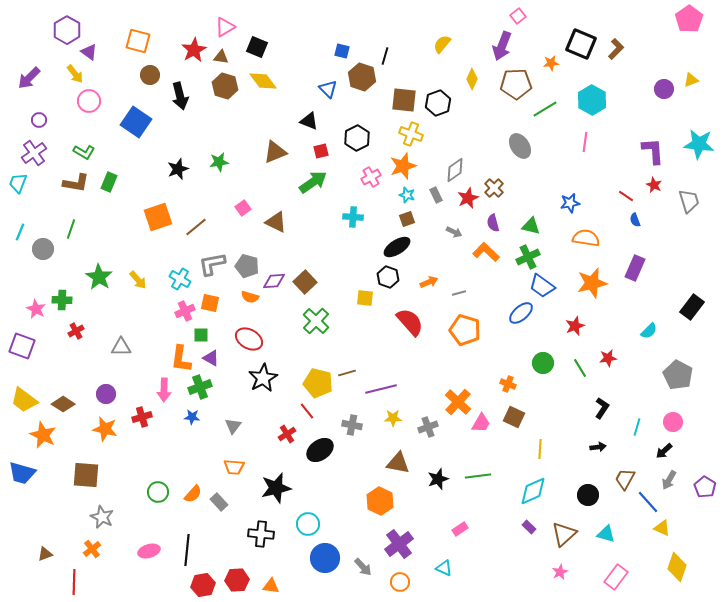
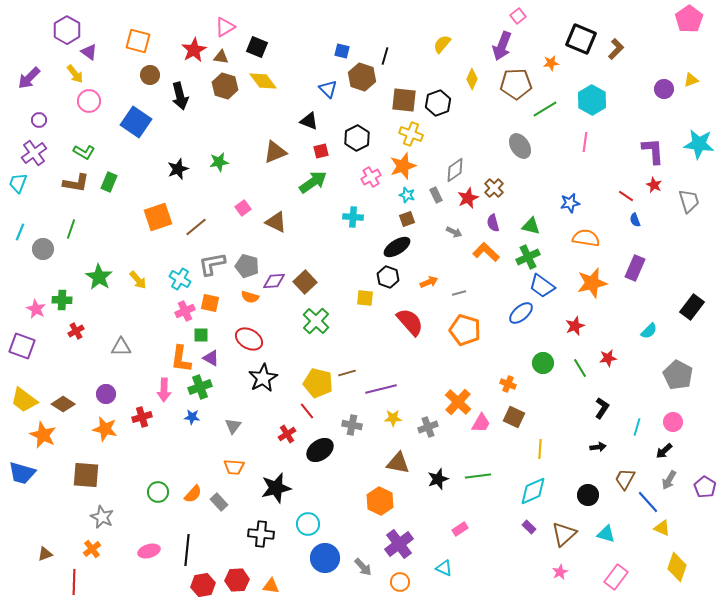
black square at (581, 44): moved 5 px up
